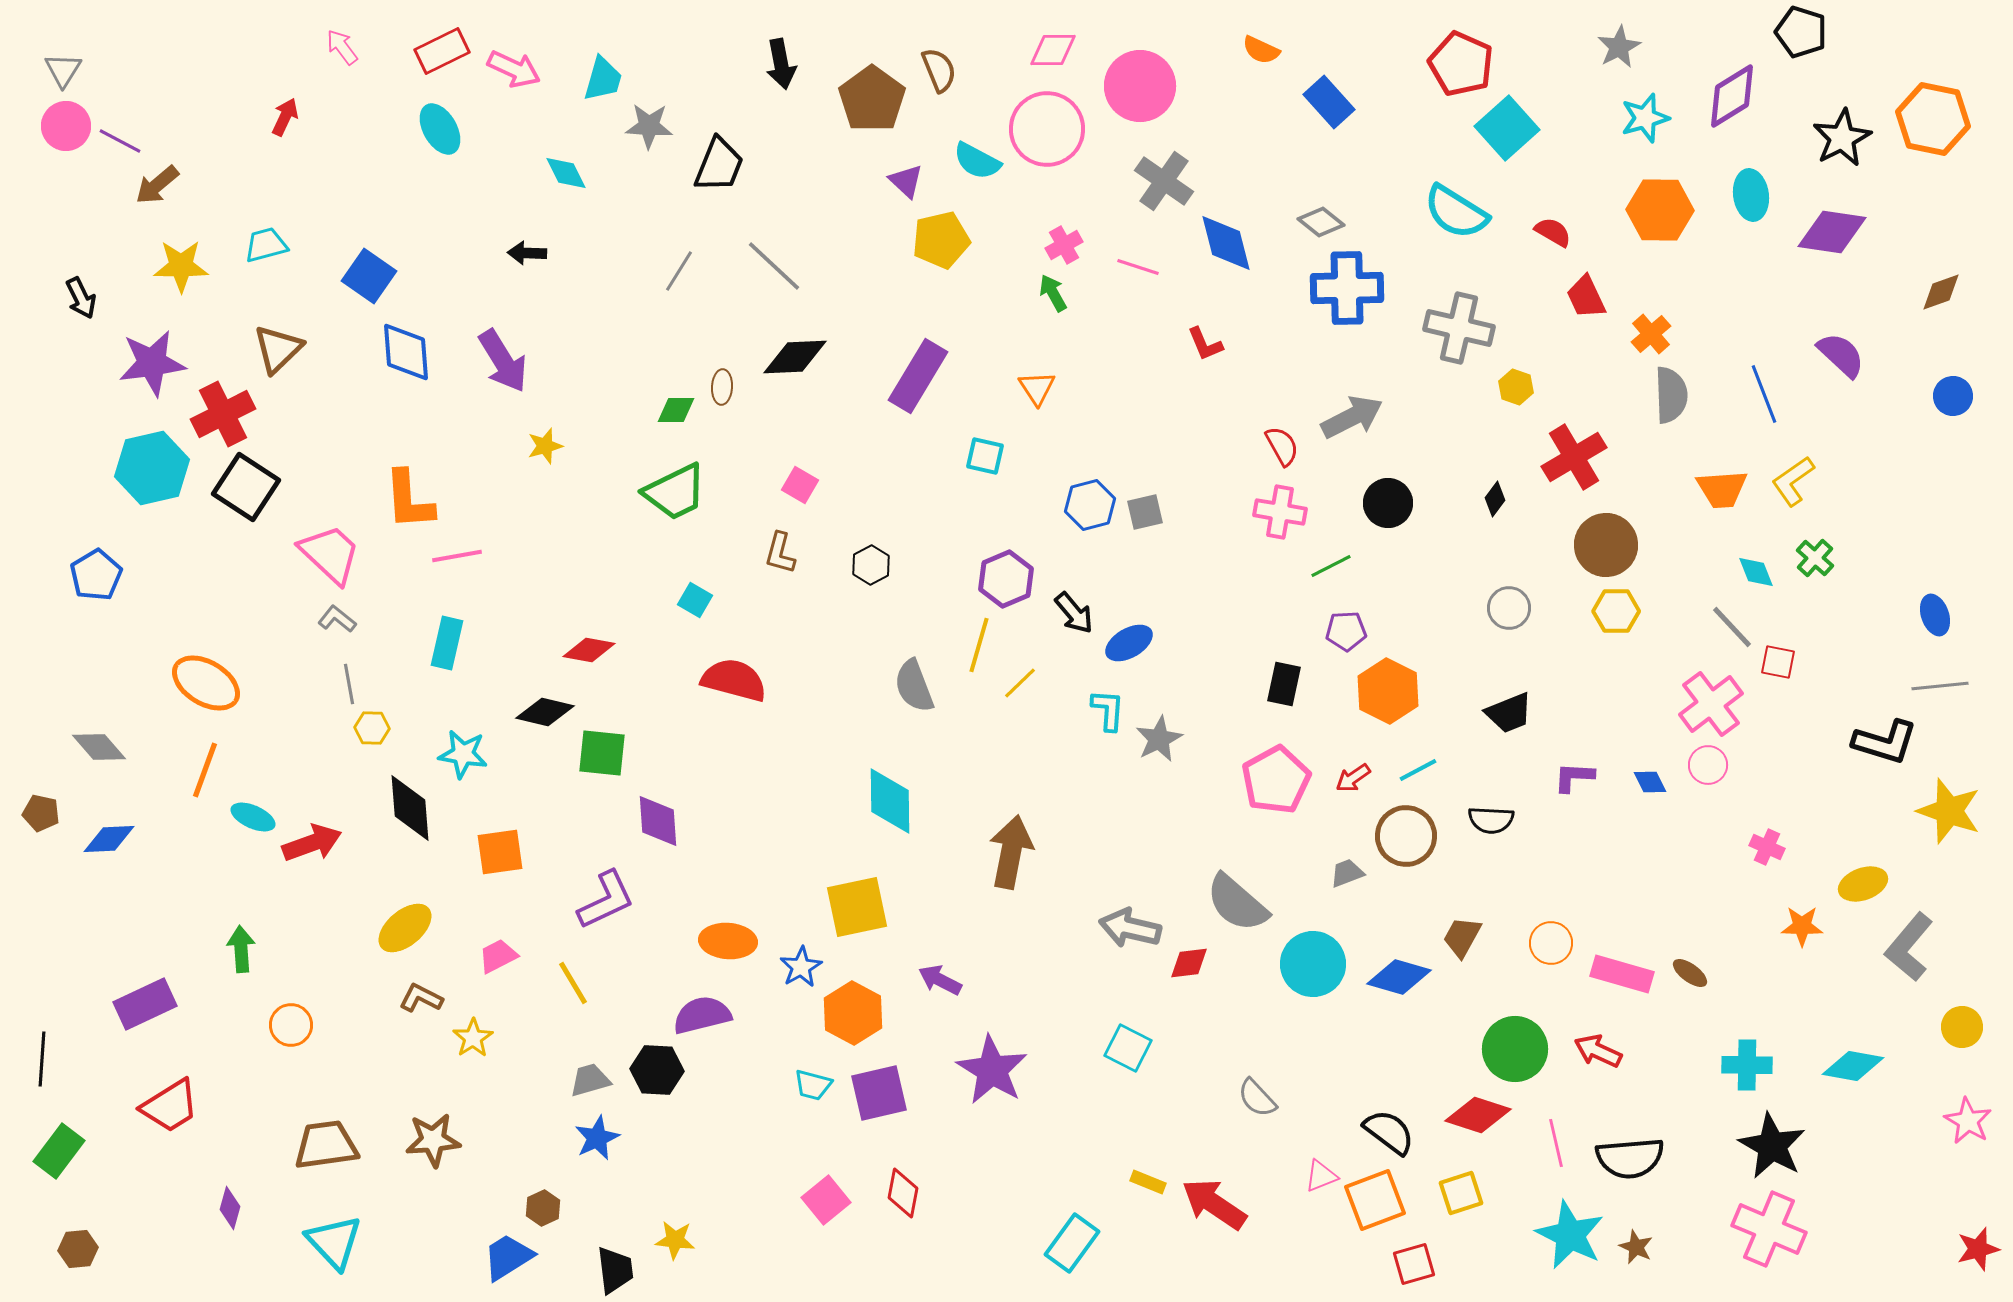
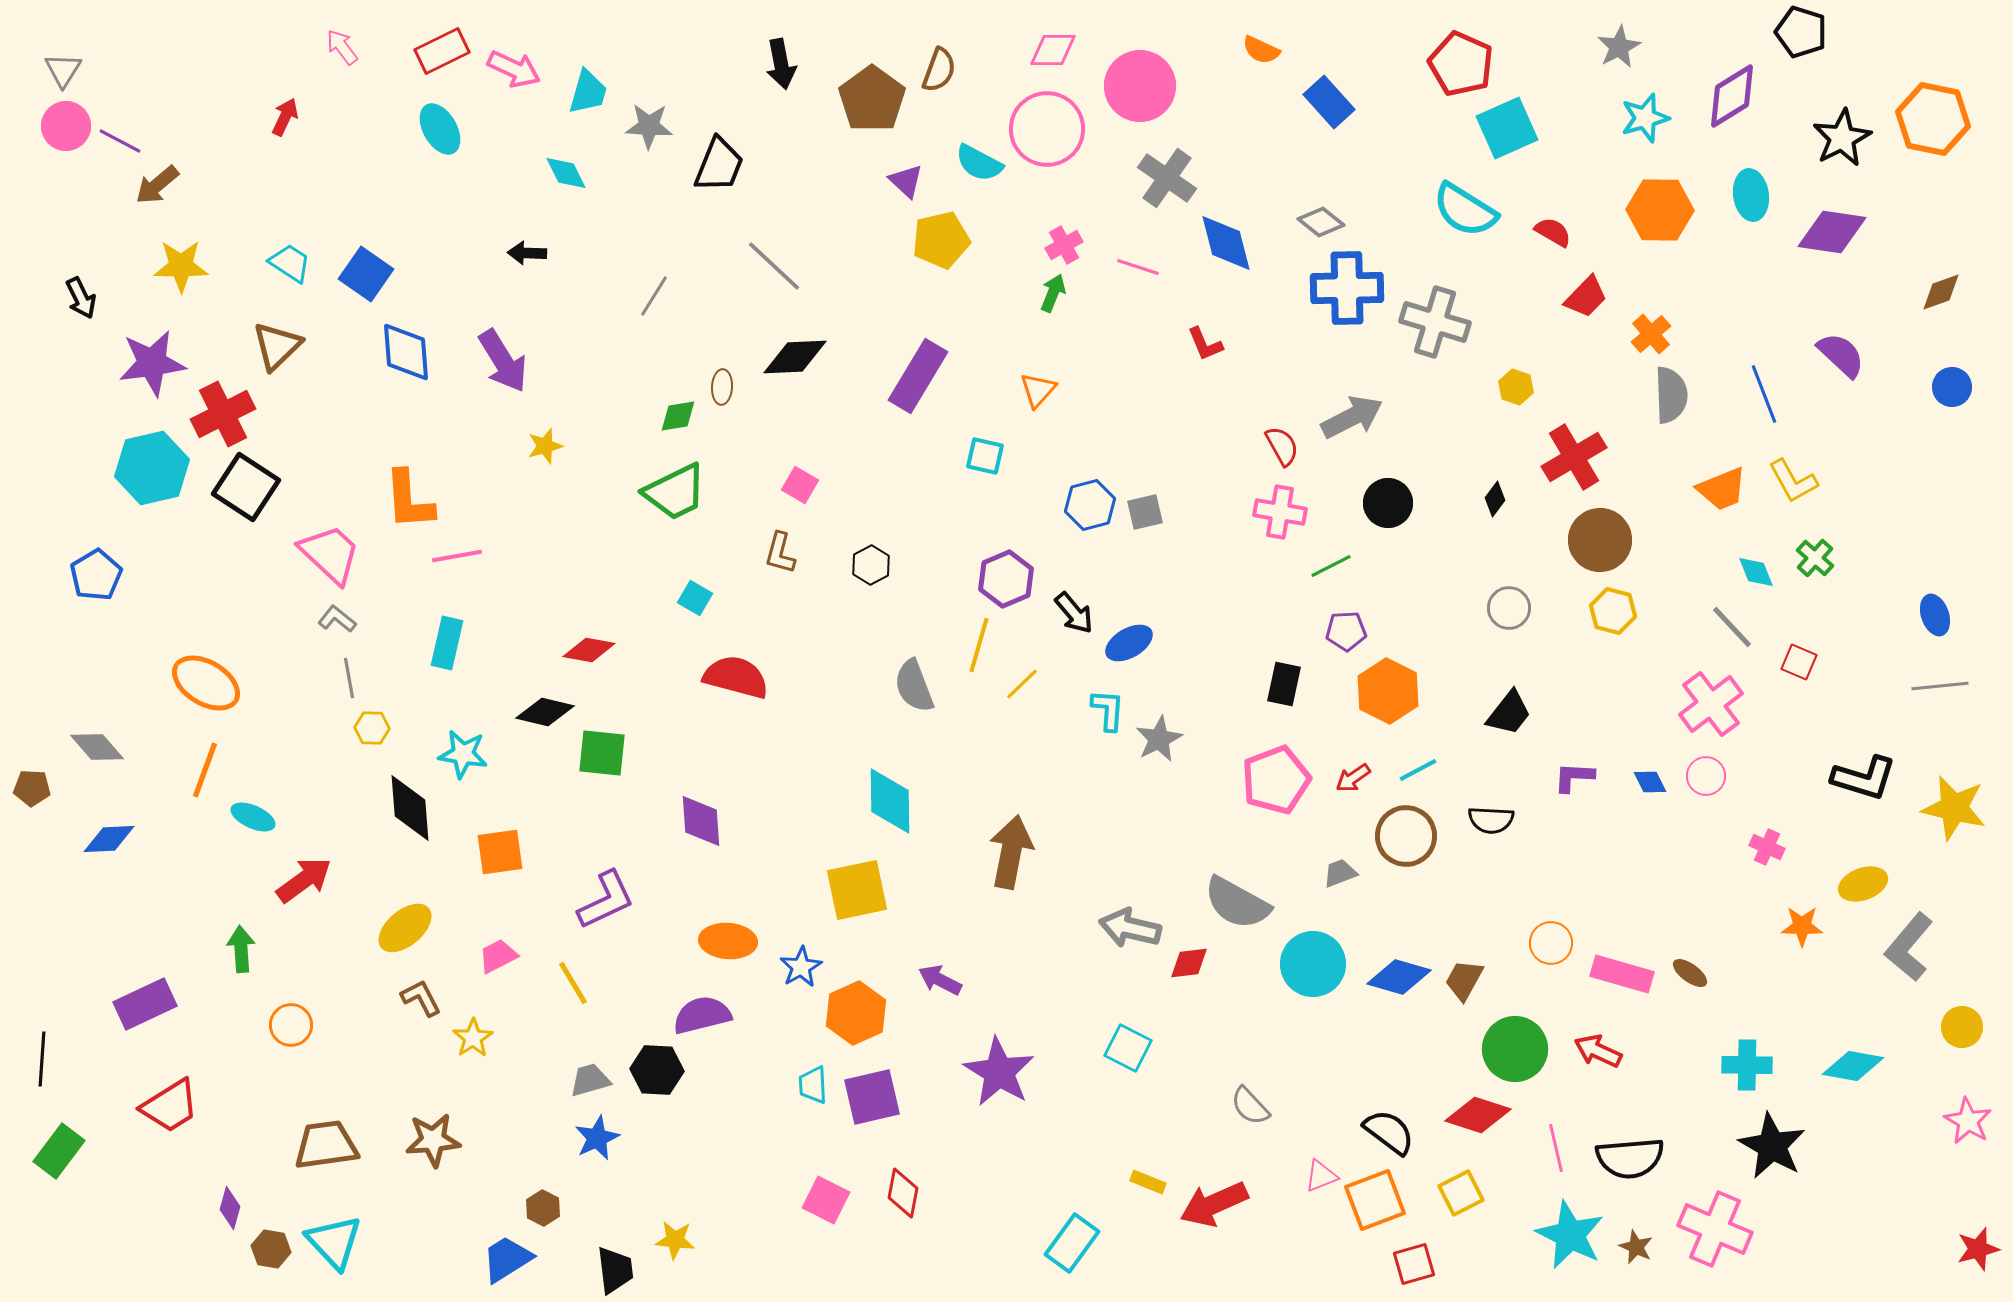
brown semicircle at (939, 70): rotated 42 degrees clockwise
cyan trapezoid at (603, 79): moved 15 px left, 13 px down
cyan square at (1507, 128): rotated 18 degrees clockwise
cyan semicircle at (977, 161): moved 2 px right, 2 px down
gray cross at (1164, 181): moved 3 px right, 3 px up
cyan semicircle at (1456, 212): moved 9 px right, 2 px up
cyan trapezoid at (266, 245): moved 24 px right, 18 px down; rotated 48 degrees clockwise
gray line at (679, 271): moved 25 px left, 25 px down
blue square at (369, 276): moved 3 px left, 2 px up
green arrow at (1053, 293): rotated 51 degrees clockwise
red trapezoid at (1586, 297): rotated 111 degrees counterclockwise
gray cross at (1459, 328): moved 24 px left, 6 px up; rotated 4 degrees clockwise
brown triangle at (278, 349): moved 1 px left, 3 px up
orange triangle at (1037, 388): moved 1 px right, 2 px down; rotated 15 degrees clockwise
blue circle at (1953, 396): moved 1 px left, 9 px up
green diamond at (676, 410): moved 2 px right, 6 px down; rotated 9 degrees counterclockwise
yellow L-shape at (1793, 481): rotated 84 degrees counterclockwise
orange trapezoid at (1722, 489): rotated 18 degrees counterclockwise
brown circle at (1606, 545): moved 6 px left, 5 px up
cyan square at (695, 600): moved 2 px up
yellow hexagon at (1616, 611): moved 3 px left; rotated 15 degrees clockwise
red square at (1778, 662): moved 21 px right; rotated 12 degrees clockwise
red semicircle at (734, 680): moved 2 px right, 3 px up
yellow line at (1020, 683): moved 2 px right, 1 px down
gray line at (349, 684): moved 6 px up
black trapezoid at (1509, 713): rotated 30 degrees counterclockwise
black L-shape at (1885, 742): moved 21 px left, 36 px down
gray diamond at (99, 747): moved 2 px left
pink circle at (1708, 765): moved 2 px left, 11 px down
pink pentagon at (1276, 780): rotated 8 degrees clockwise
yellow star at (1949, 811): moved 5 px right, 3 px up; rotated 6 degrees counterclockwise
brown pentagon at (41, 813): moved 9 px left, 25 px up; rotated 9 degrees counterclockwise
purple diamond at (658, 821): moved 43 px right
red arrow at (312, 843): moved 8 px left, 37 px down; rotated 16 degrees counterclockwise
gray trapezoid at (1347, 873): moved 7 px left
gray semicircle at (1237, 903): rotated 12 degrees counterclockwise
yellow square at (857, 907): moved 17 px up
brown trapezoid at (1462, 937): moved 2 px right, 43 px down
brown L-shape at (421, 998): rotated 36 degrees clockwise
orange hexagon at (853, 1013): moved 3 px right; rotated 8 degrees clockwise
purple star at (992, 1070): moved 7 px right, 2 px down
cyan trapezoid at (813, 1085): rotated 72 degrees clockwise
purple square at (879, 1093): moved 7 px left, 4 px down
gray semicircle at (1257, 1098): moved 7 px left, 8 px down
pink line at (1556, 1143): moved 5 px down
yellow square at (1461, 1193): rotated 9 degrees counterclockwise
pink square at (826, 1200): rotated 24 degrees counterclockwise
red arrow at (1214, 1204): rotated 58 degrees counterclockwise
brown hexagon at (543, 1208): rotated 8 degrees counterclockwise
pink cross at (1769, 1229): moved 54 px left
brown hexagon at (78, 1249): moved 193 px right; rotated 15 degrees clockwise
blue trapezoid at (508, 1257): moved 1 px left, 2 px down
